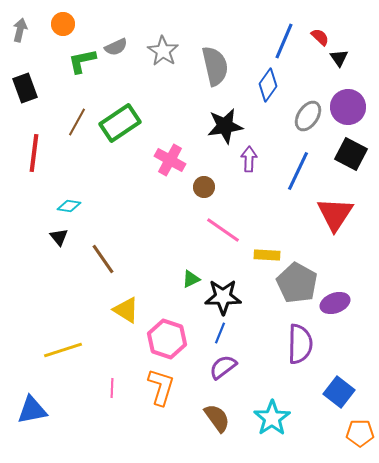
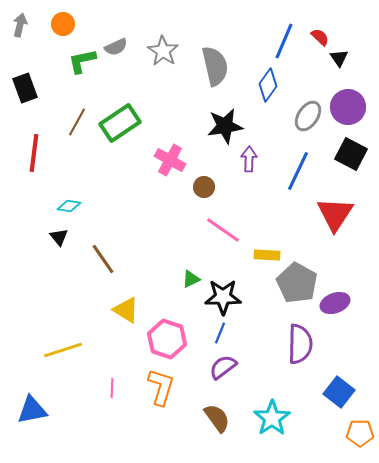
gray arrow at (20, 30): moved 5 px up
